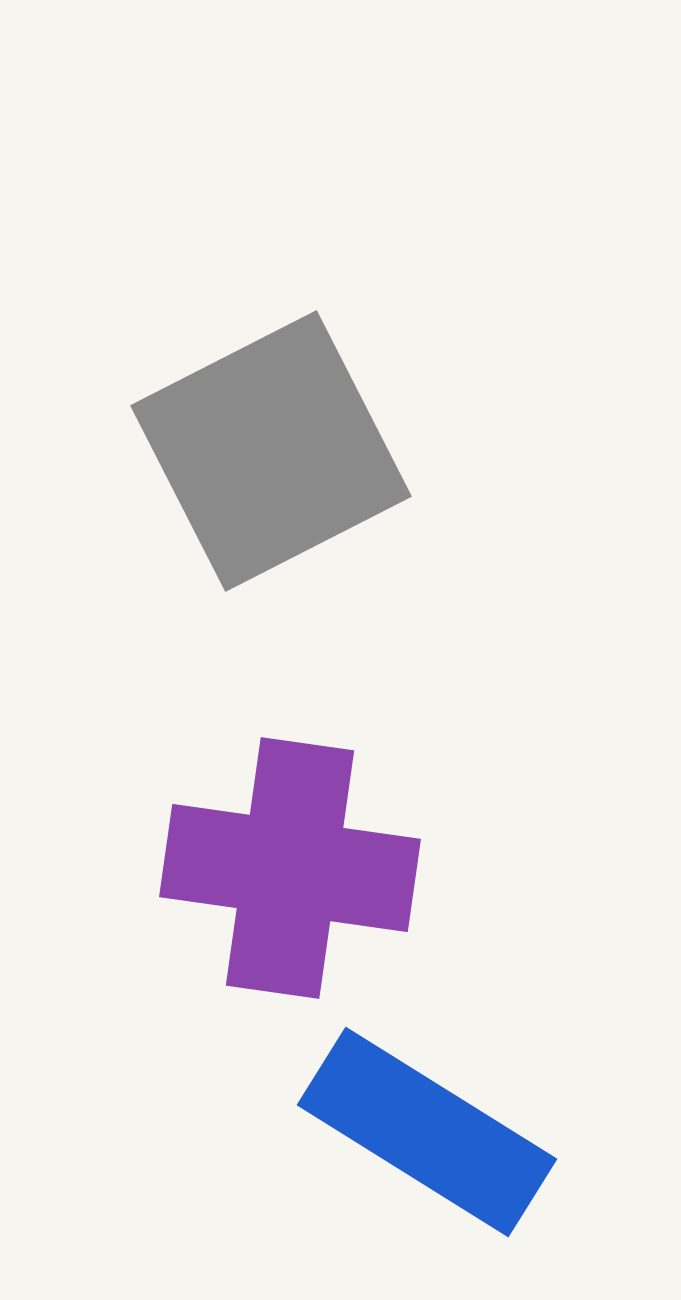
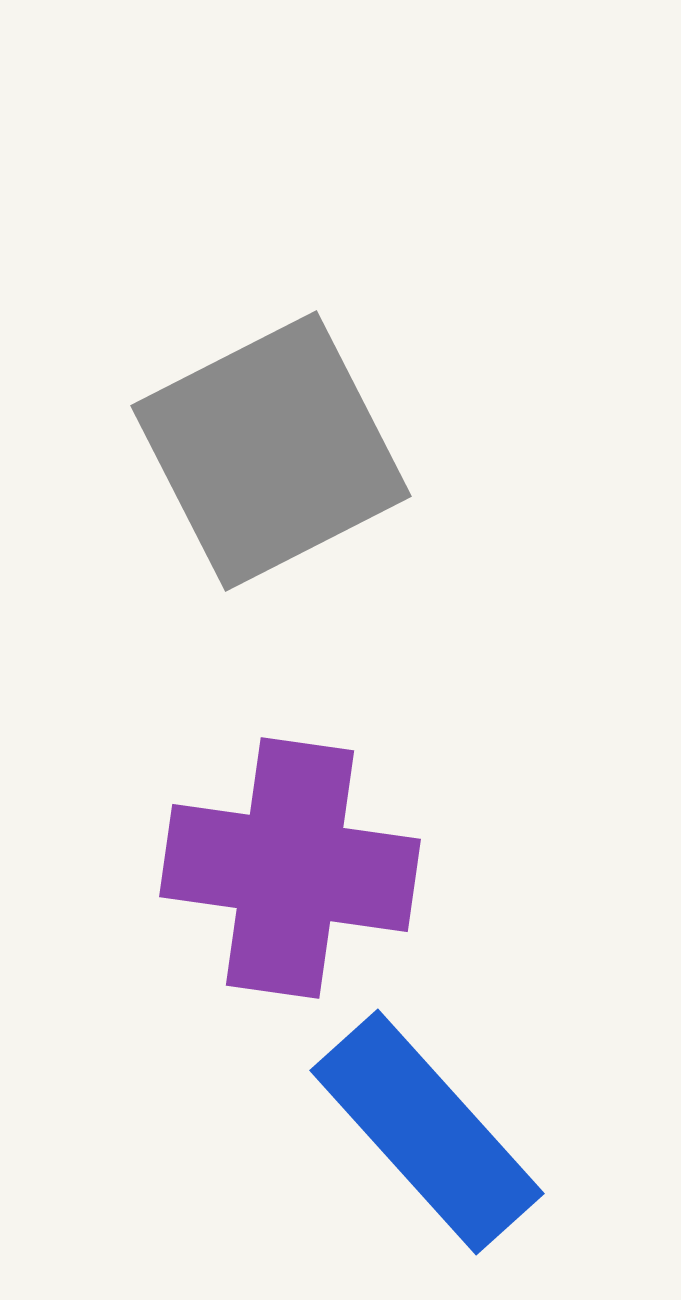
blue rectangle: rotated 16 degrees clockwise
